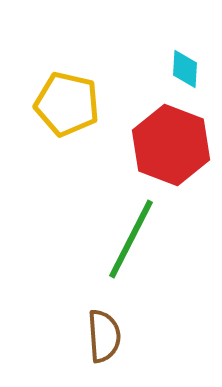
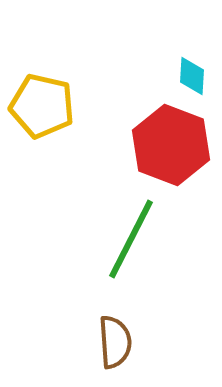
cyan diamond: moved 7 px right, 7 px down
yellow pentagon: moved 25 px left, 2 px down
brown semicircle: moved 11 px right, 6 px down
